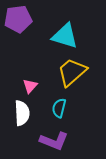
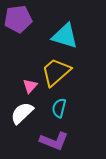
yellow trapezoid: moved 16 px left
white semicircle: rotated 130 degrees counterclockwise
